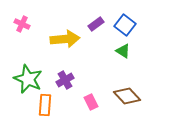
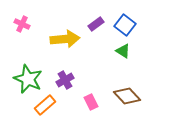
orange rectangle: rotated 45 degrees clockwise
